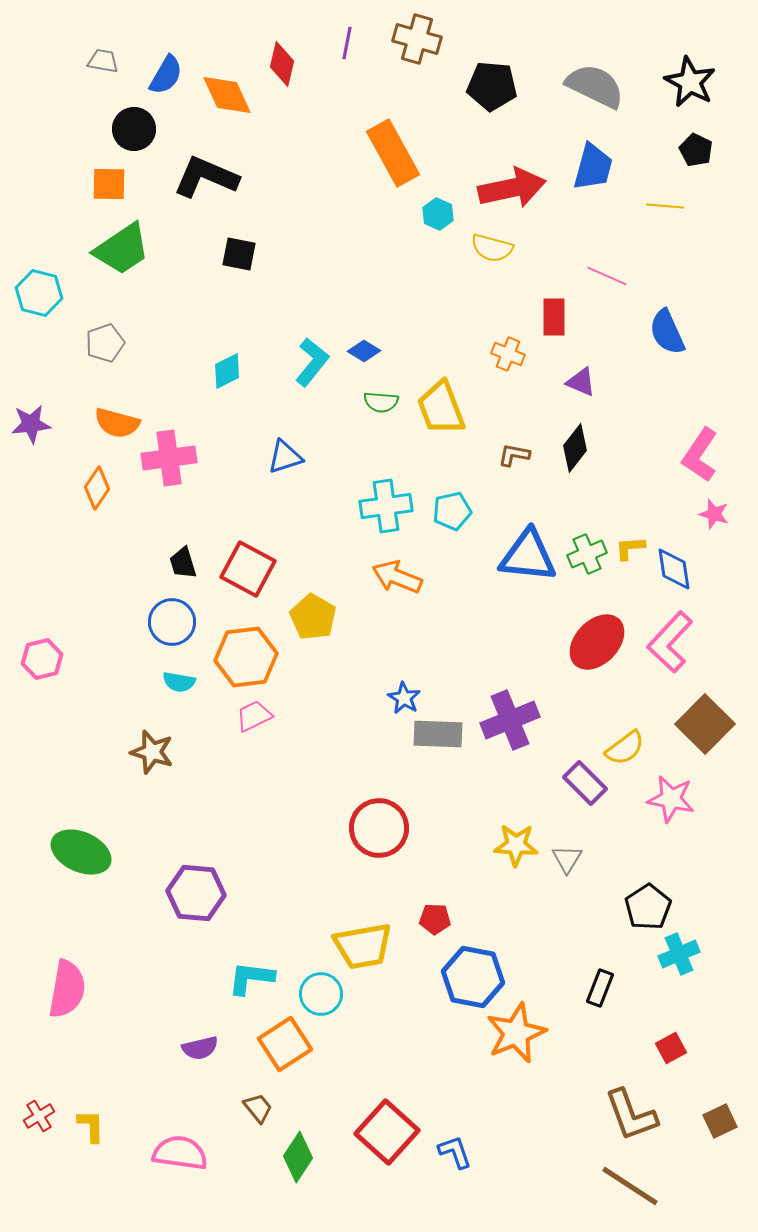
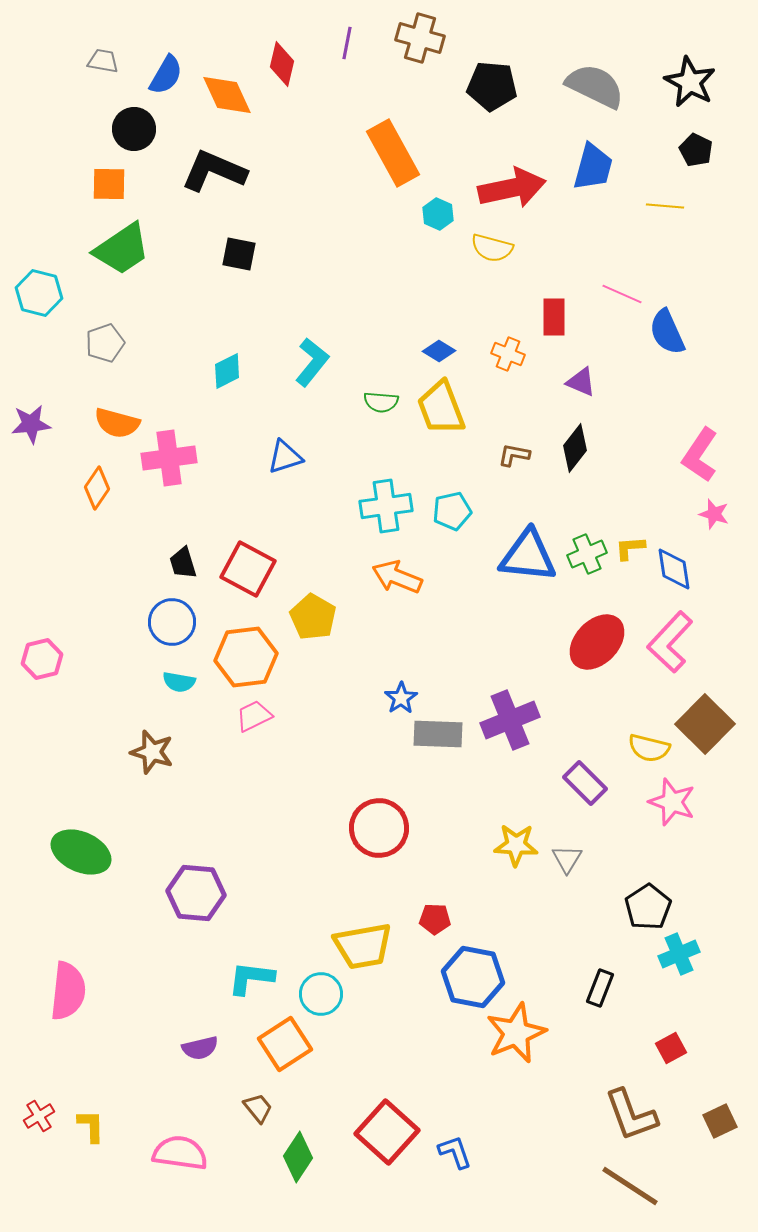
brown cross at (417, 39): moved 3 px right, 1 px up
black L-shape at (206, 177): moved 8 px right, 6 px up
pink line at (607, 276): moved 15 px right, 18 px down
blue diamond at (364, 351): moved 75 px right
blue star at (404, 698): moved 3 px left; rotated 8 degrees clockwise
yellow semicircle at (625, 748): moved 24 px right; rotated 51 degrees clockwise
pink star at (671, 799): moved 1 px right, 3 px down; rotated 9 degrees clockwise
pink semicircle at (67, 989): moved 1 px right, 2 px down; rotated 4 degrees counterclockwise
